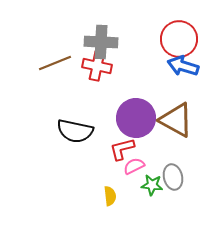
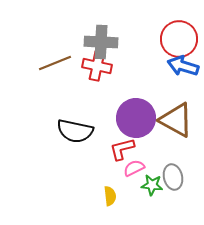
pink semicircle: moved 2 px down
